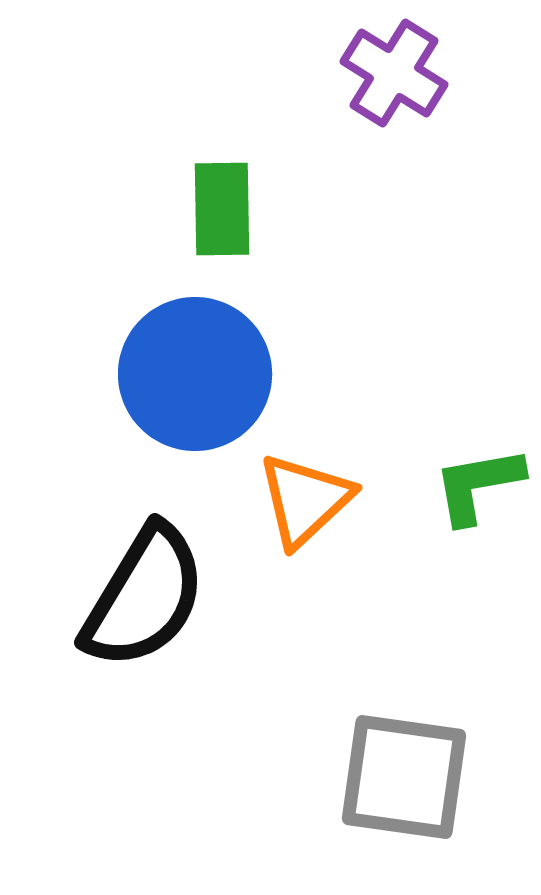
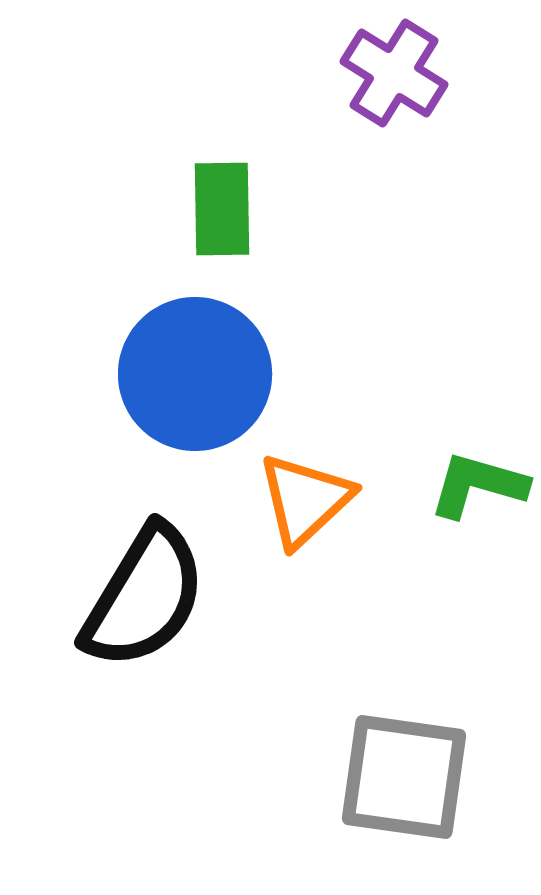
green L-shape: rotated 26 degrees clockwise
